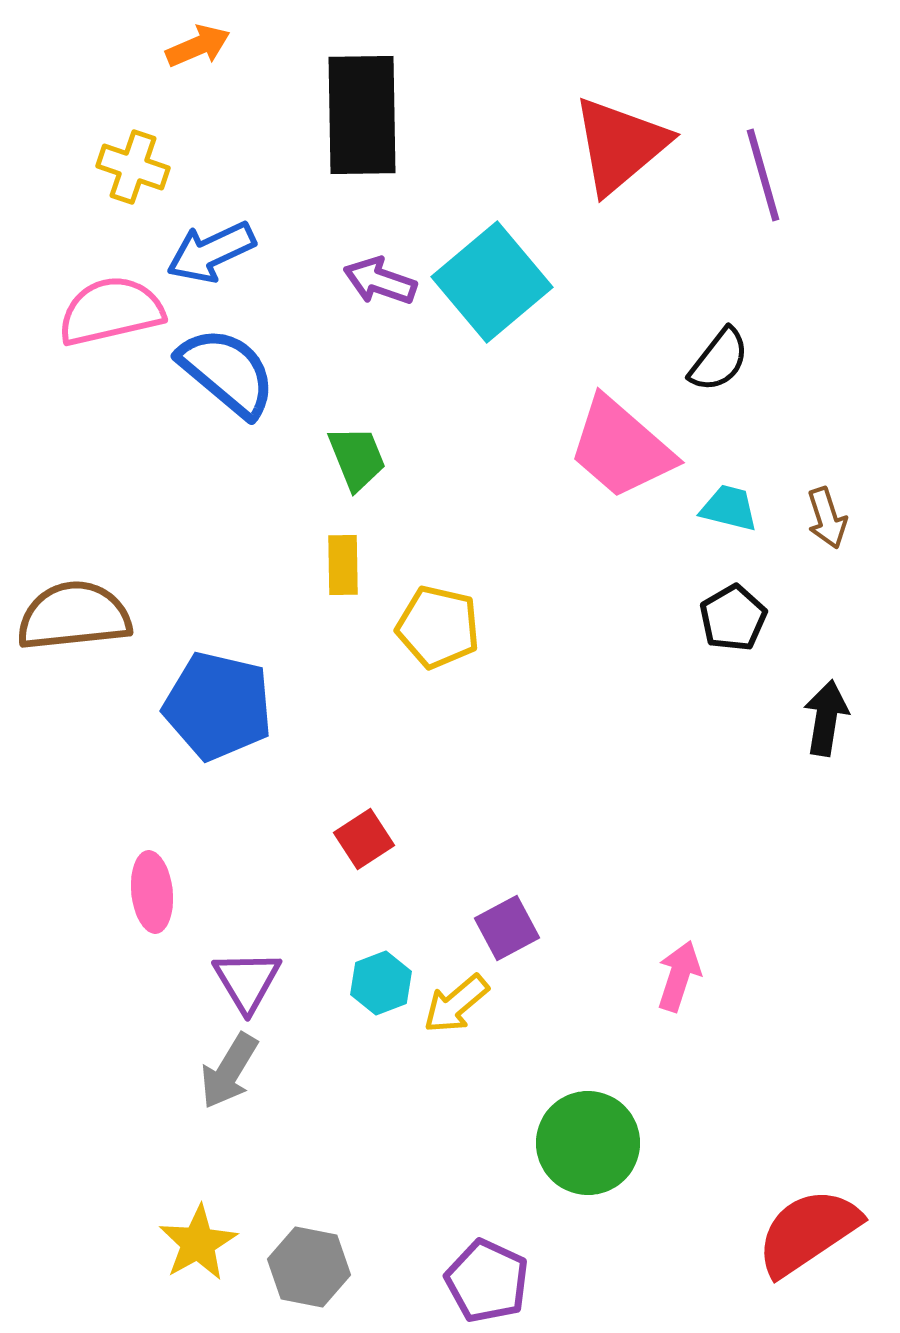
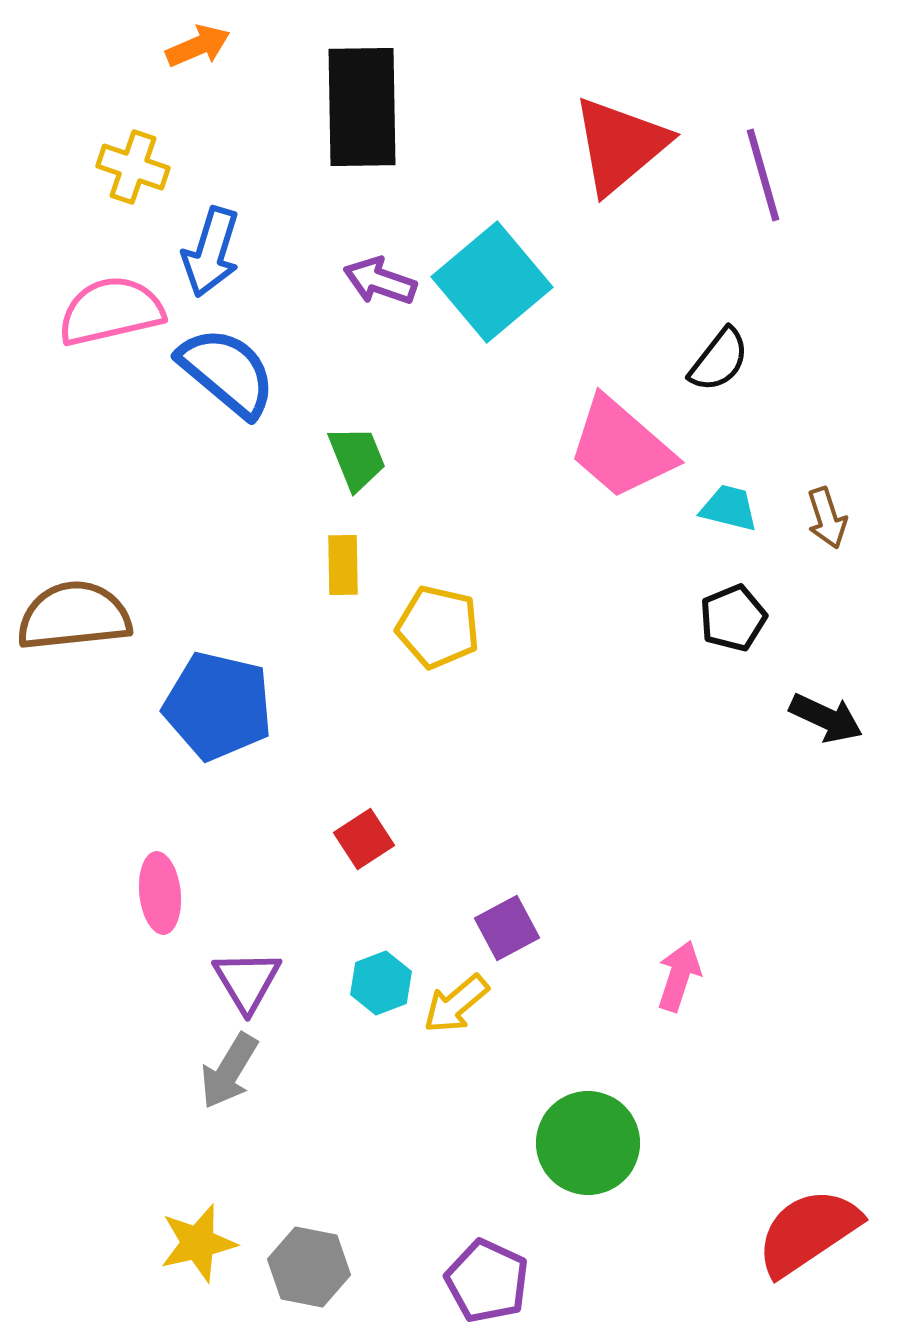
black rectangle: moved 8 px up
blue arrow: rotated 48 degrees counterclockwise
black pentagon: rotated 8 degrees clockwise
black arrow: rotated 106 degrees clockwise
pink ellipse: moved 8 px right, 1 px down
yellow star: rotated 16 degrees clockwise
